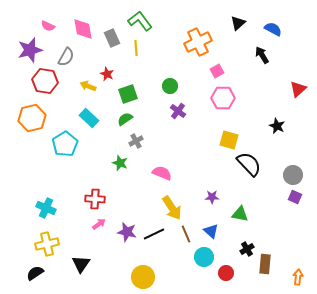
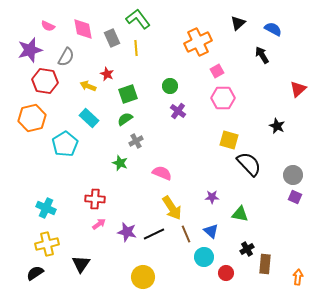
green L-shape at (140, 21): moved 2 px left, 2 px up
